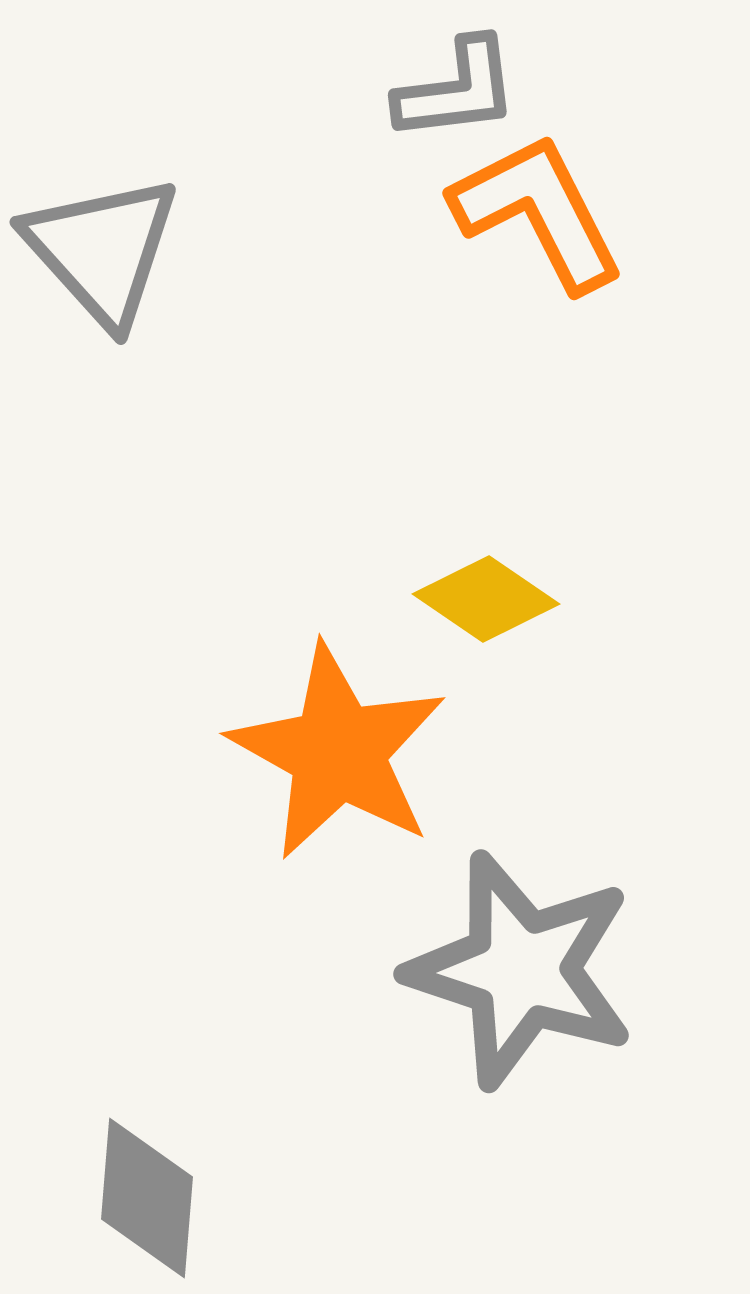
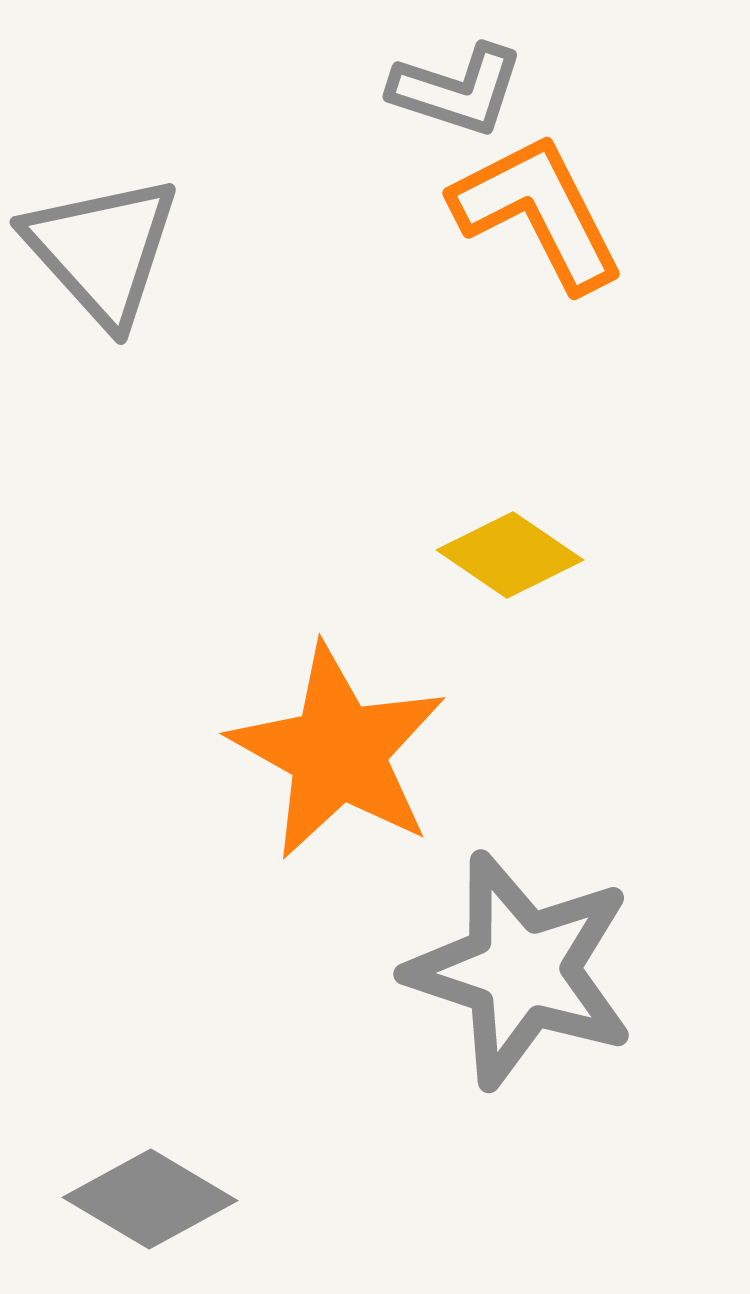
gray L-shape: rotated 25 degrees clockwise
yellow diamond: moved 24 px right, 44 px up
gray diamond: moved 3 px right, 1 px down; rotated 64 degrees counterclockwise
